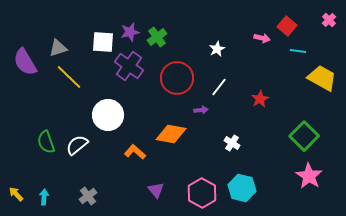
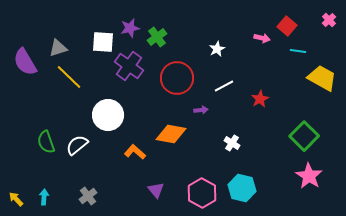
purple star: moved 4 px up
white line: moved 5 px right, 1 px up; rotated 24 degrees clockwise
yellow arrow: moved 5 px down
